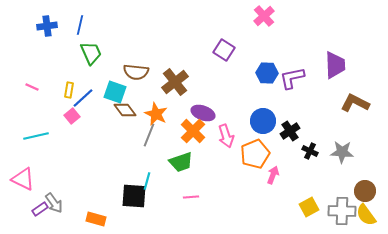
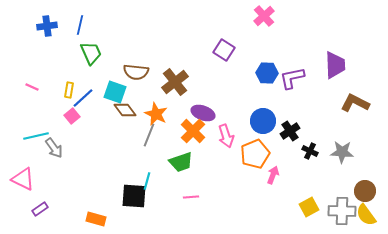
gray arrow at (54, 203): moved 55 px up
